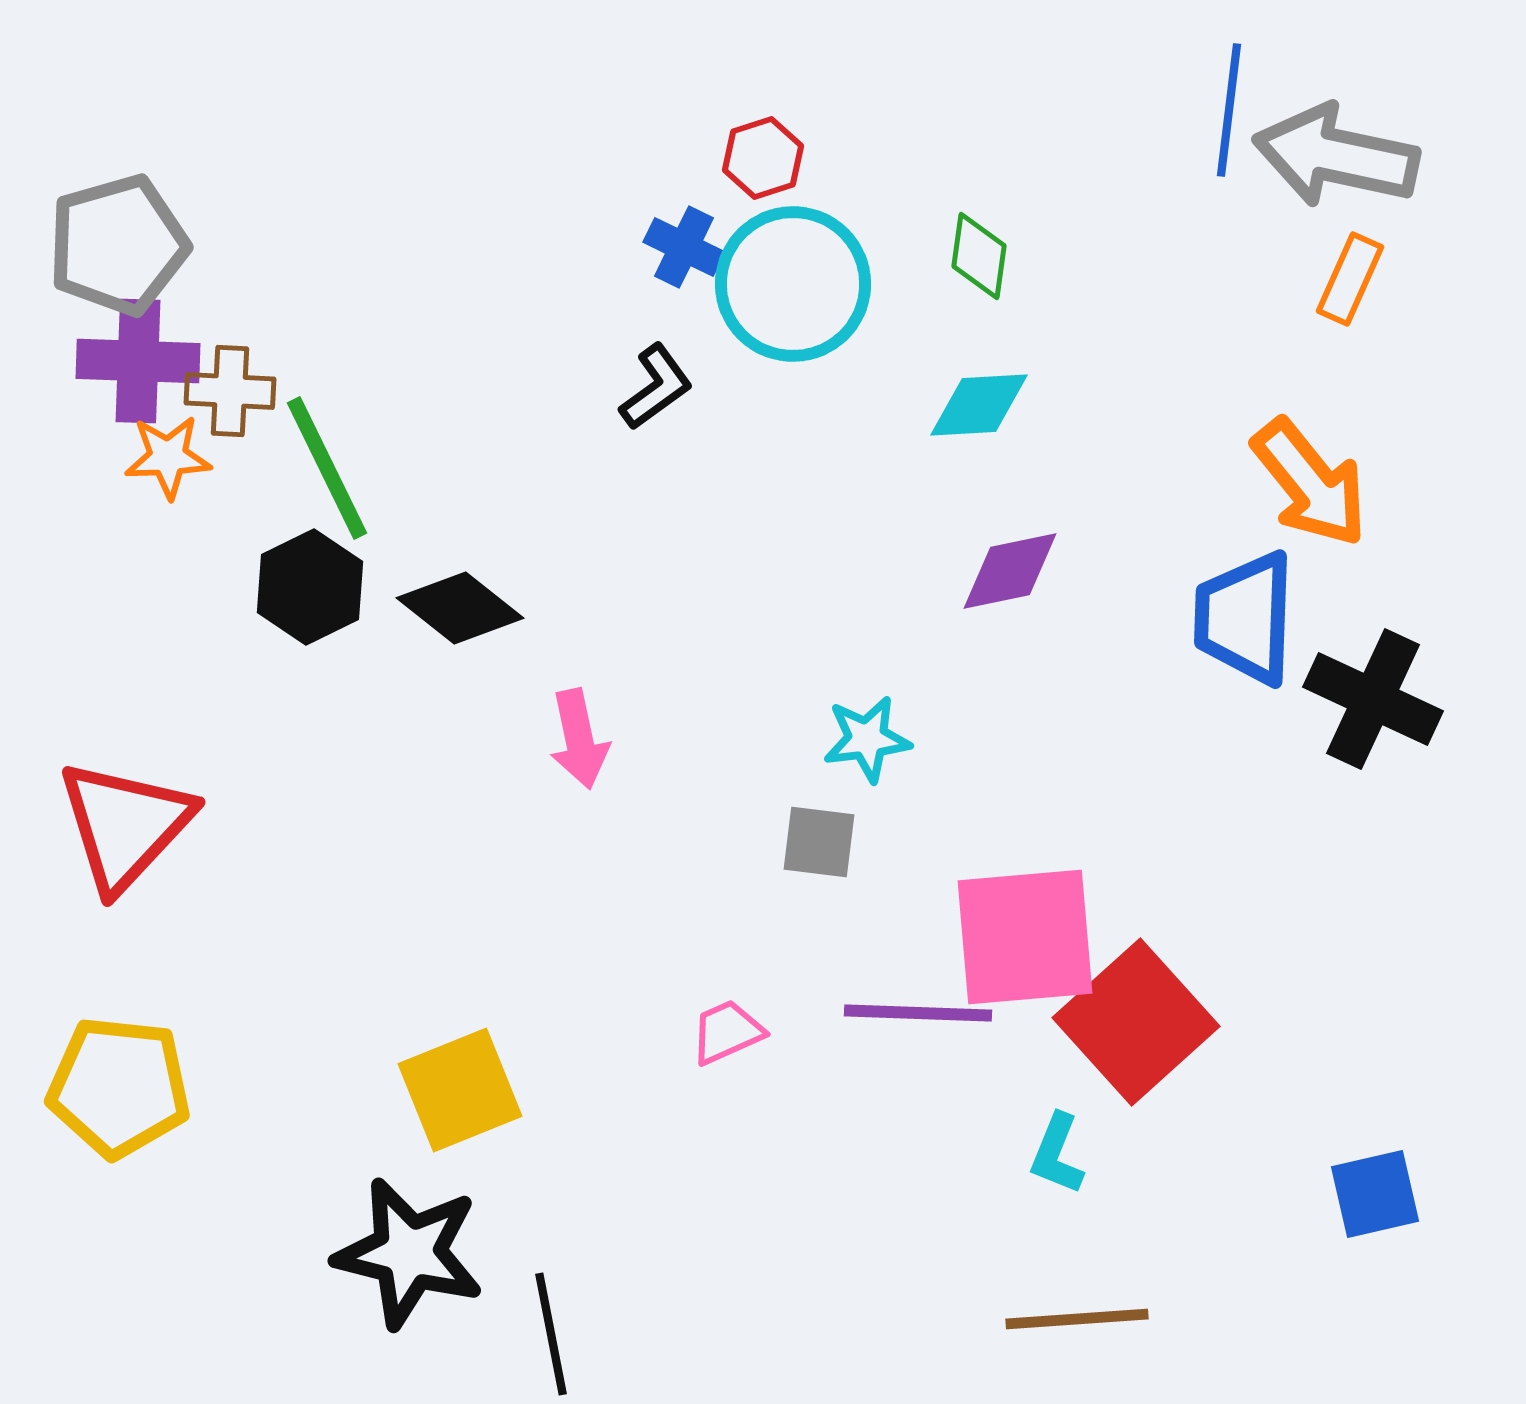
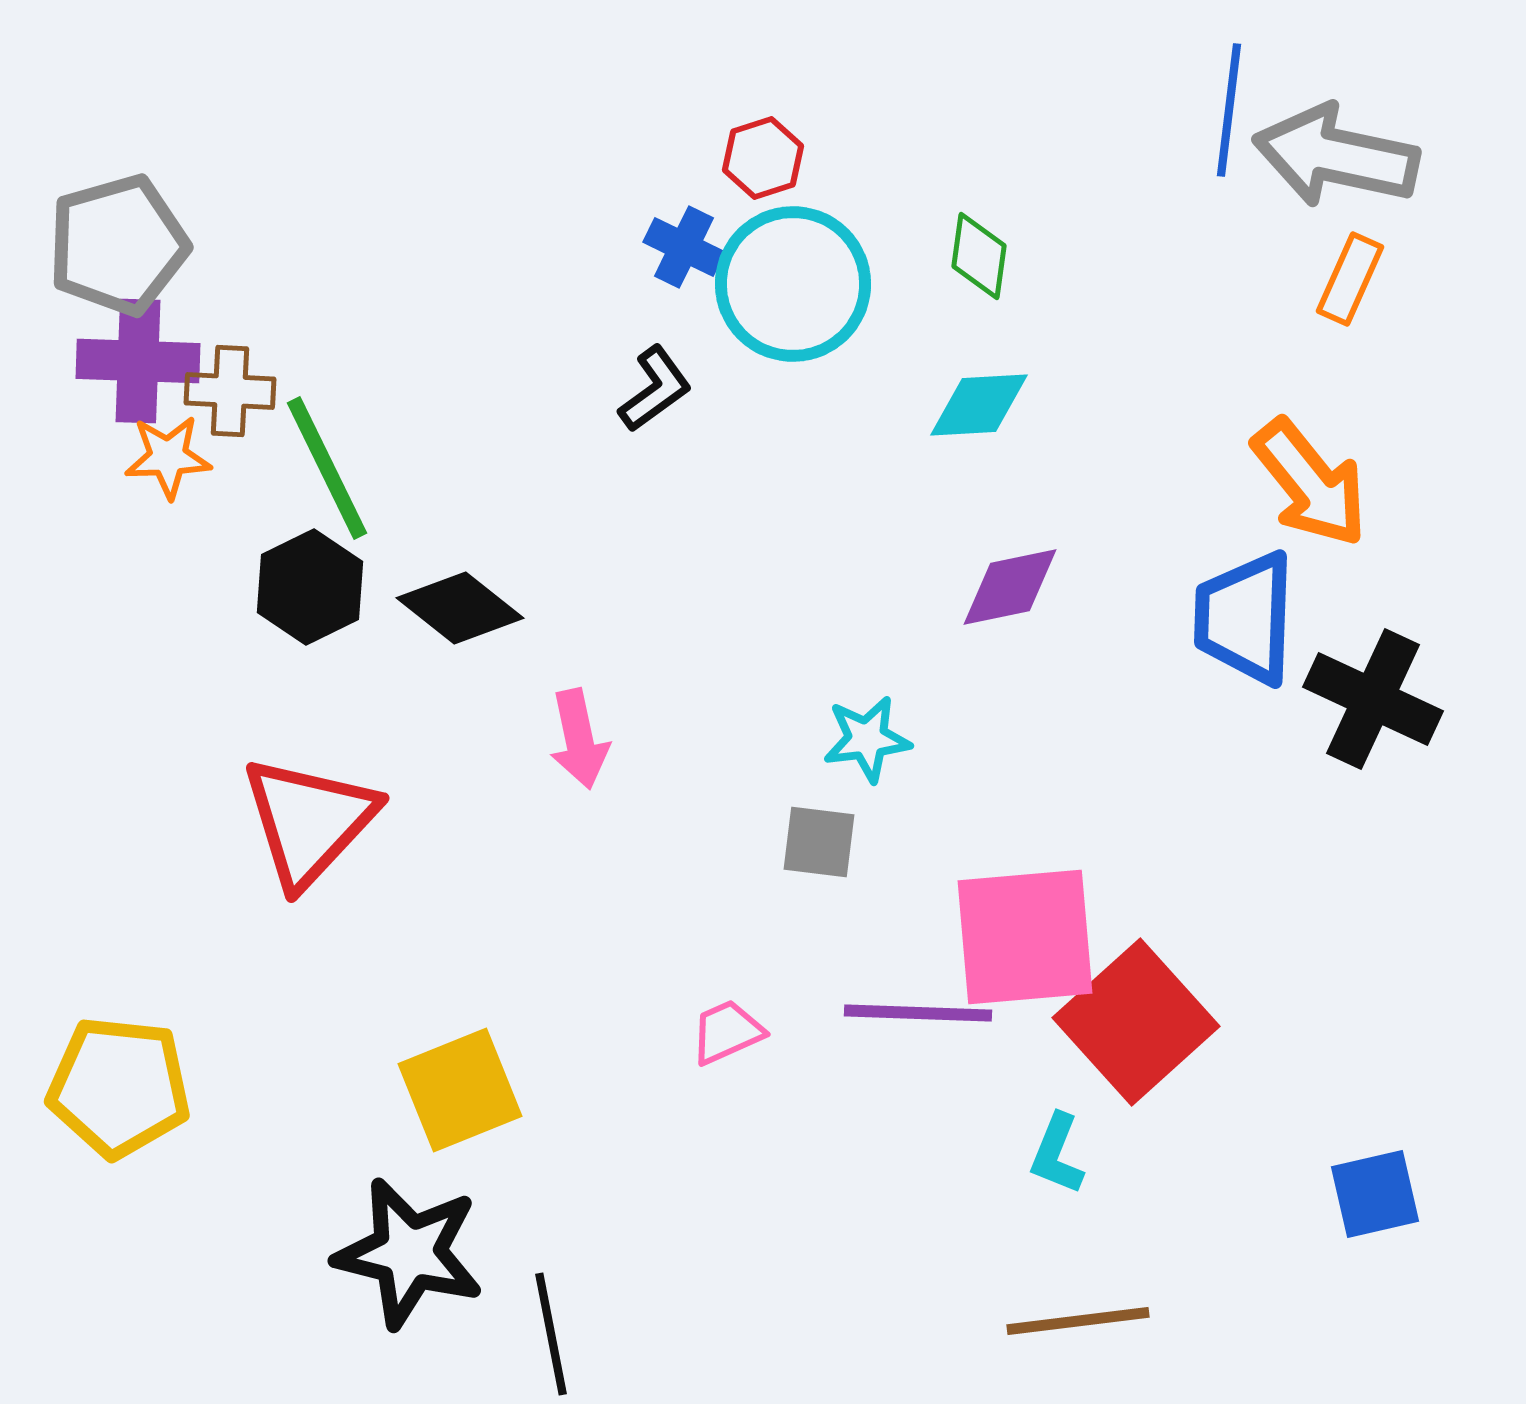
black L-shape: moved 1 px left, 2 px down
purple diamond: moved 16 px down
red triangle: moved 184 px right, 4 px up
brown line: moved 1 px right, 2 px down; rotated 3 degrees counterclockwise
